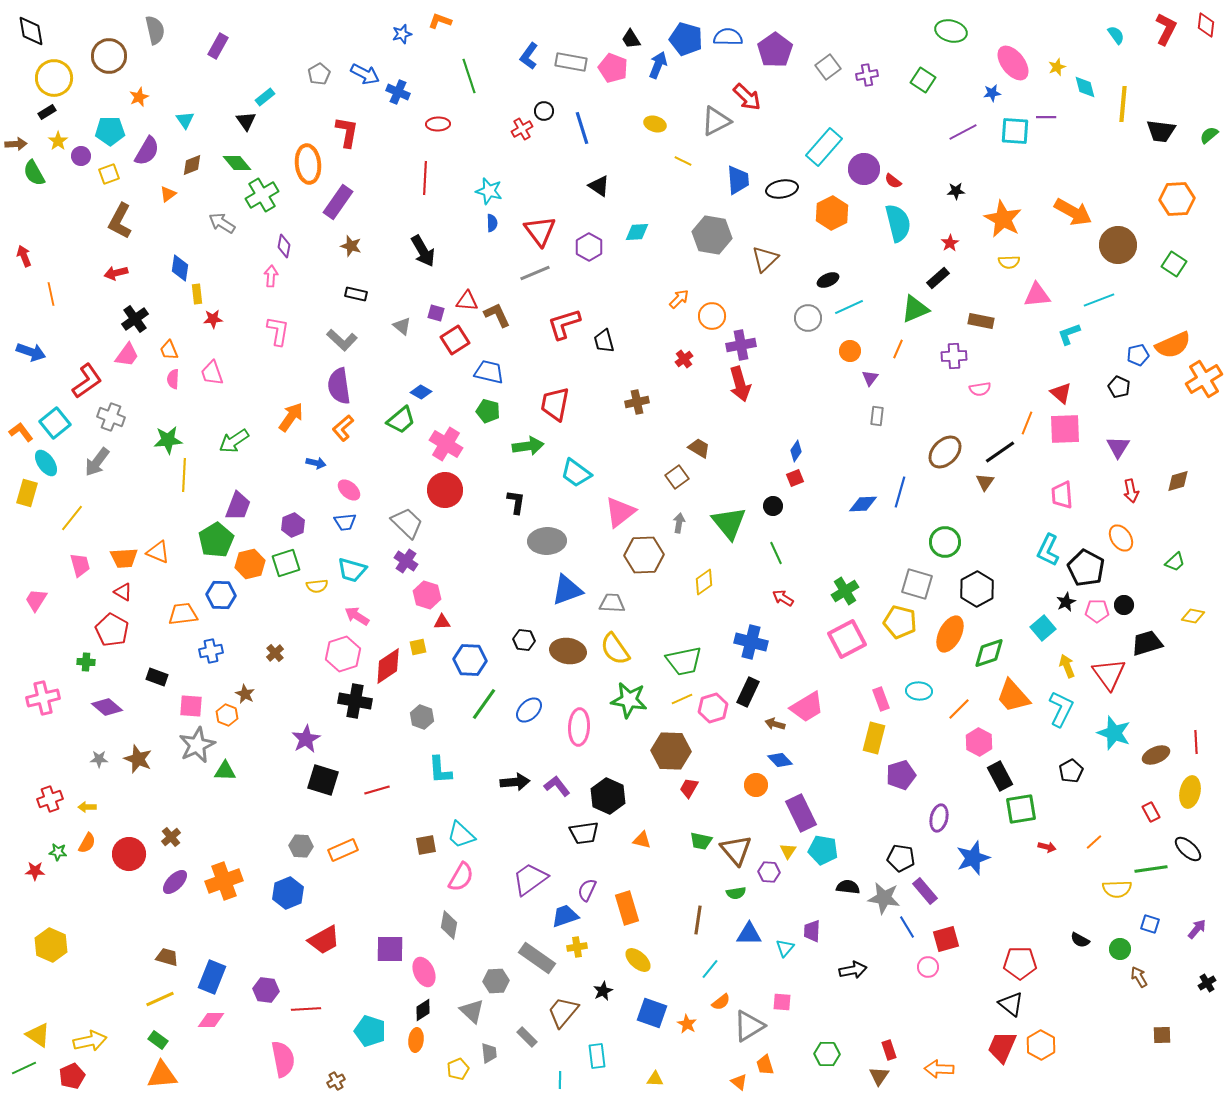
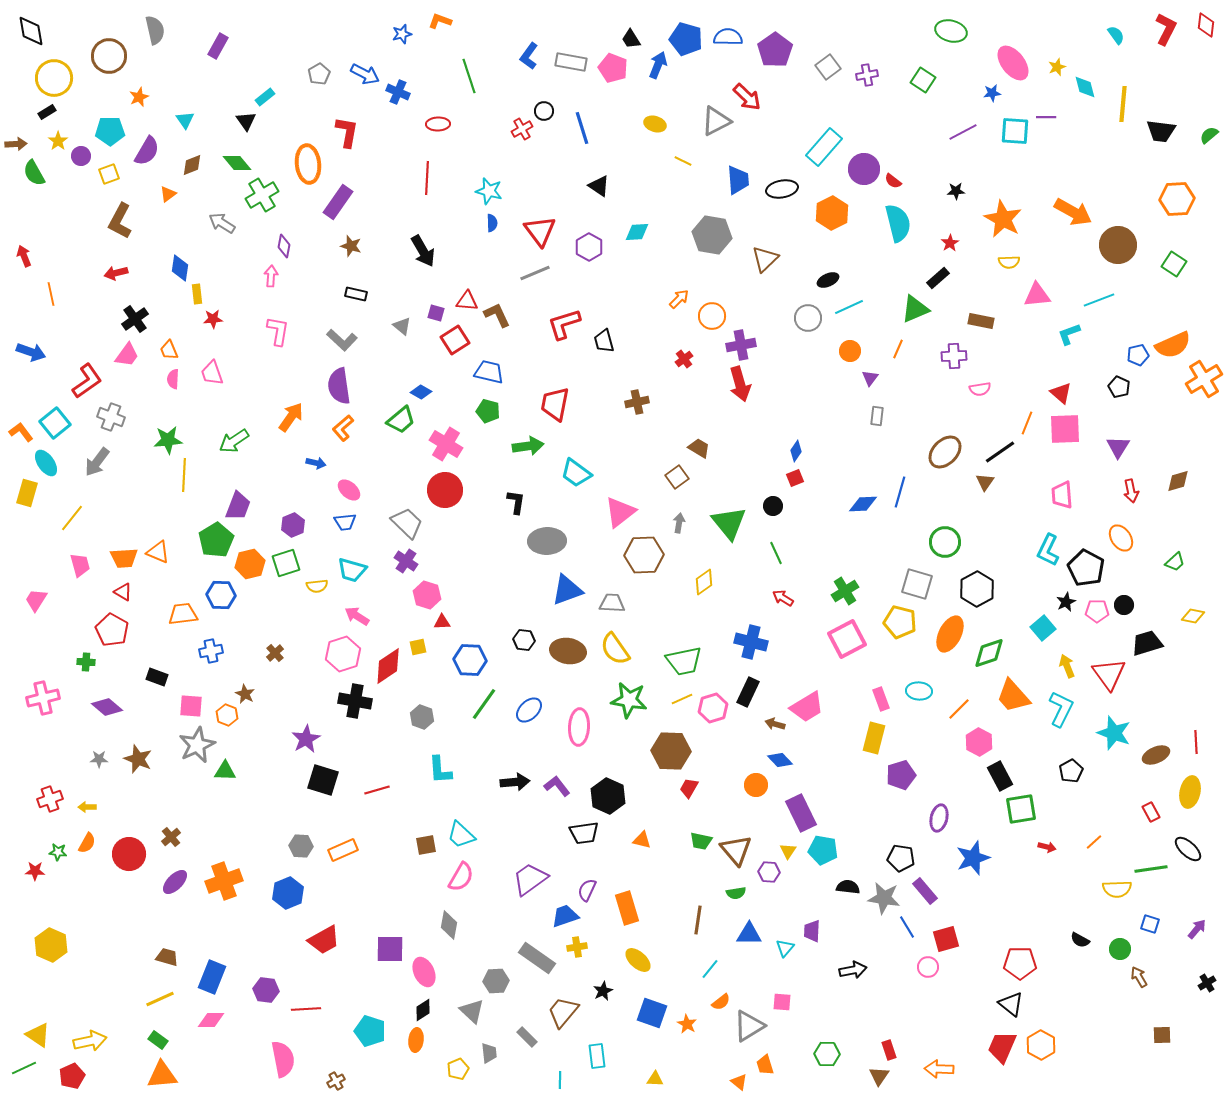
red line at (425, 178): moved 2 px right
